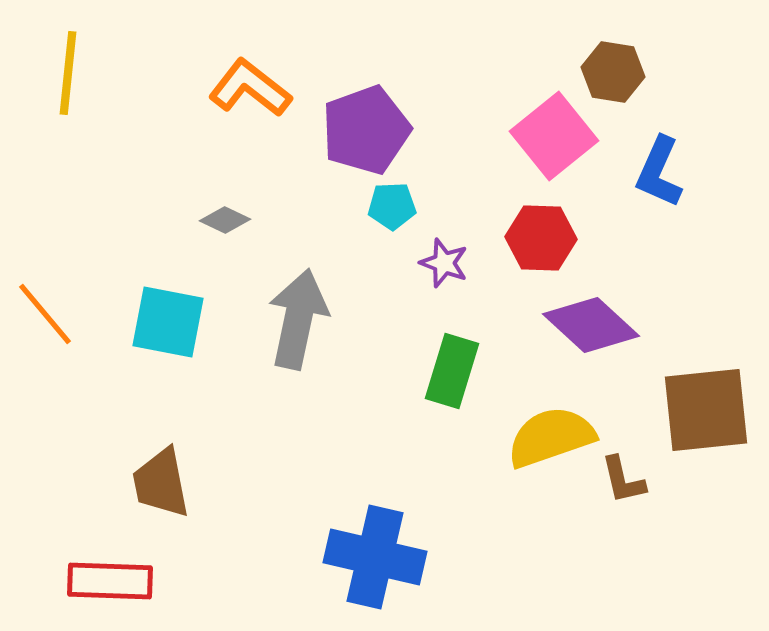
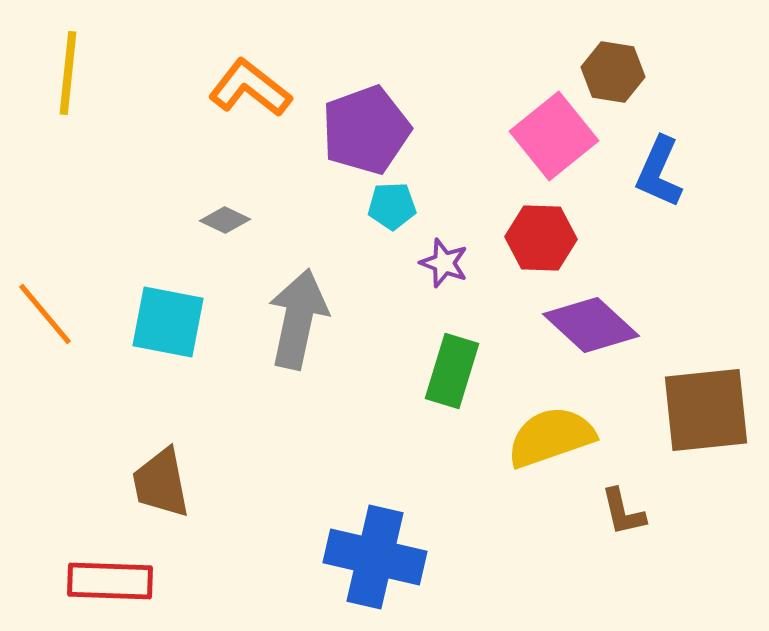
brown L-shape: moved 32 px down
